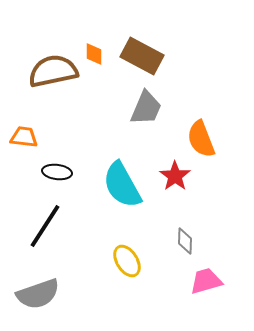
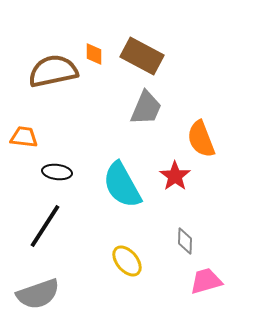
yellow ellipse: rotated 8 degrees counterclockwise
